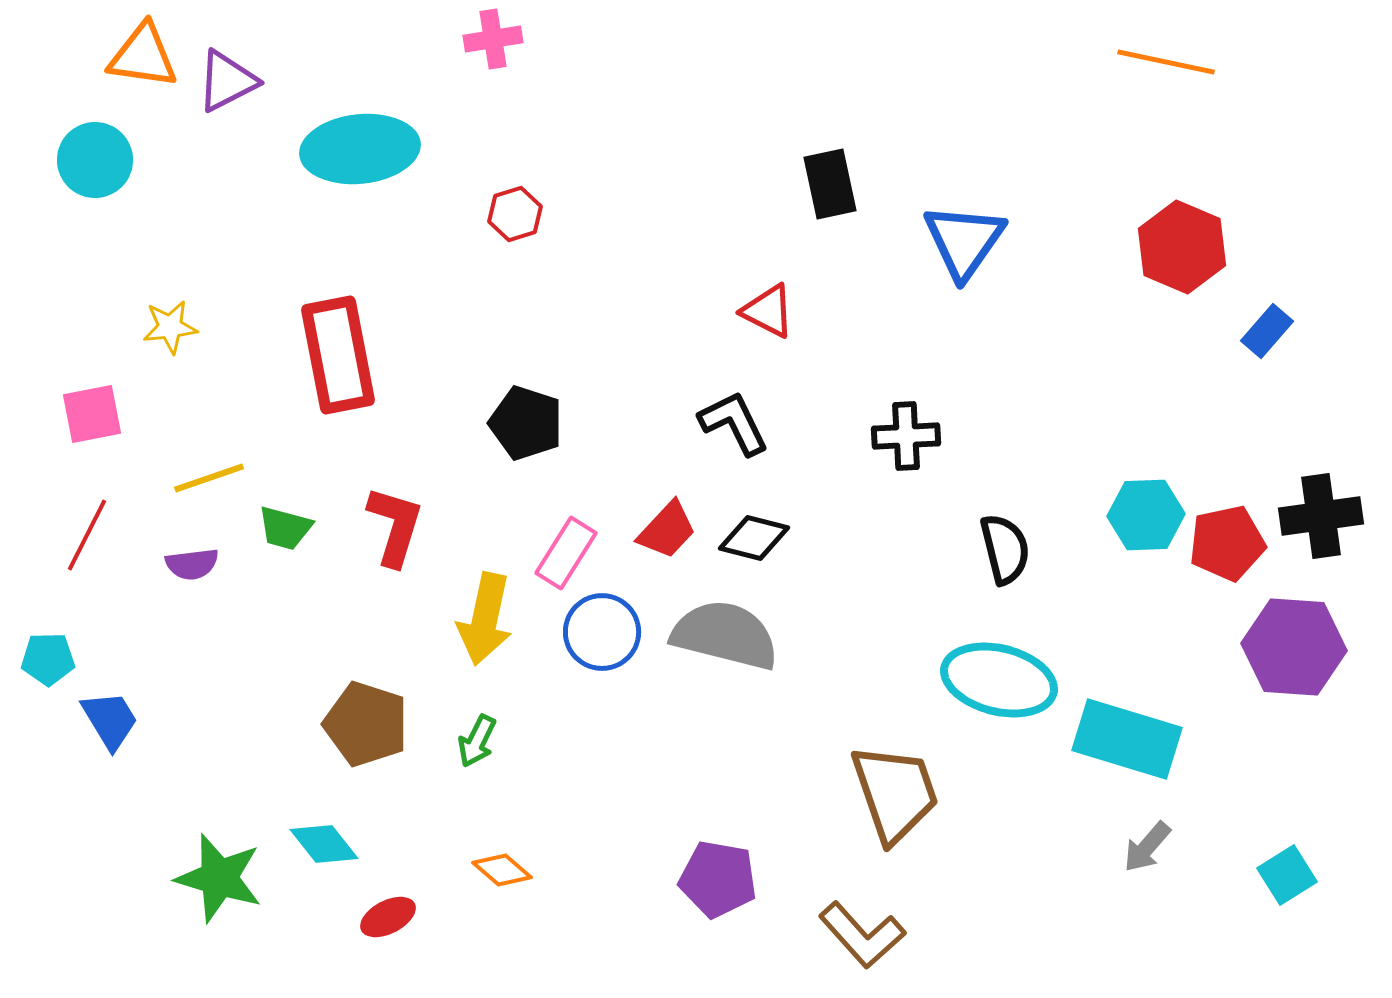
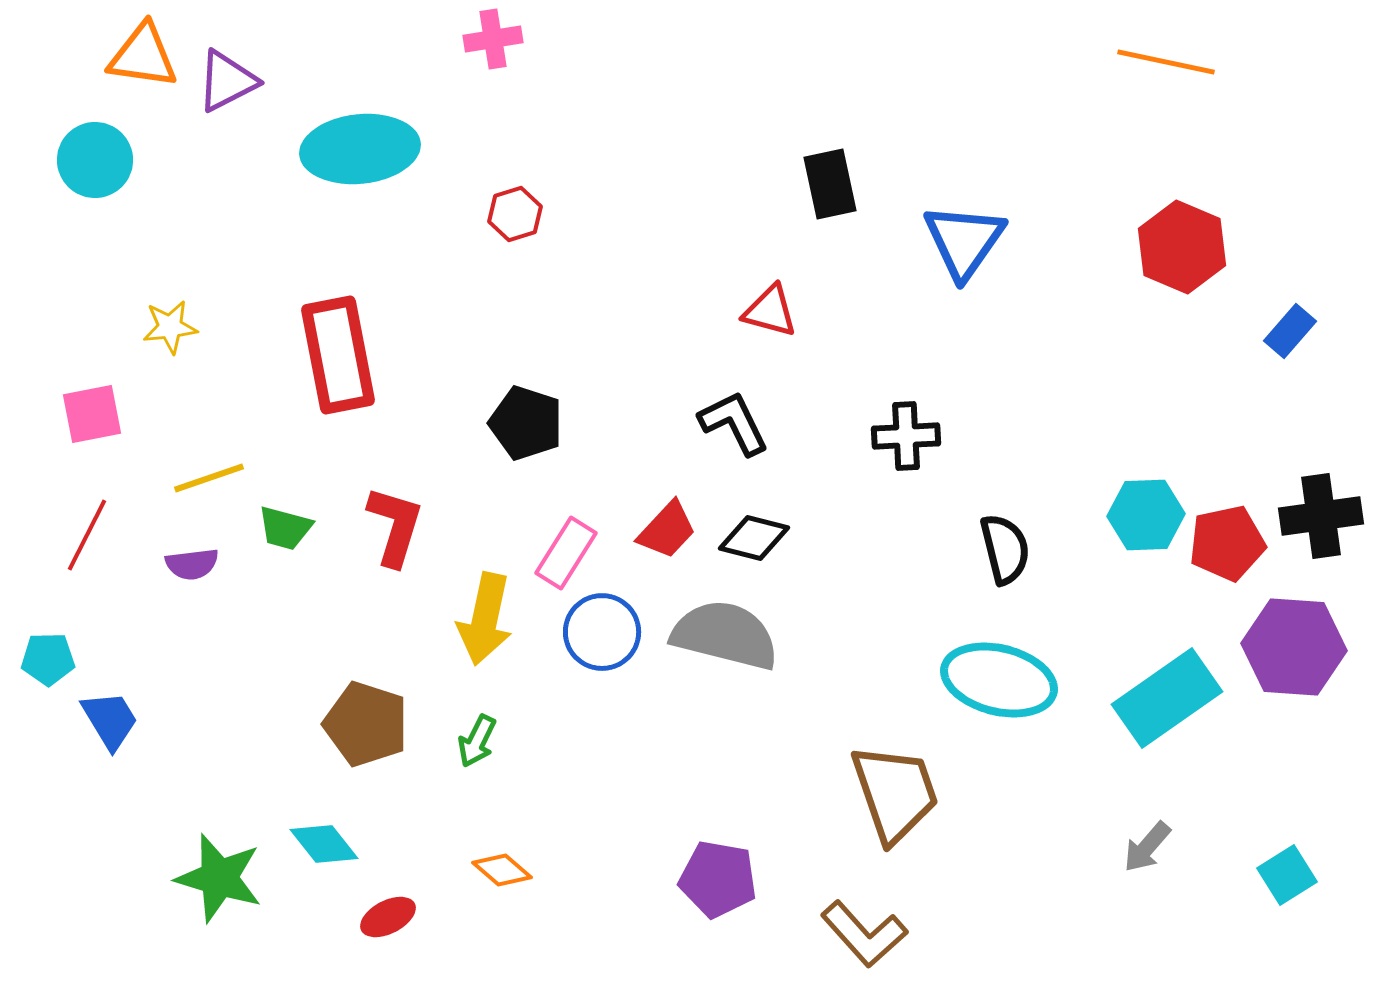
red triangle at (768, 311): moved 2 px right; rotated 12 degrees counterclockwise
blue rectangle at (1267, 331): moved 23 px right
cyan rectangle at (1127, 739): moved 40 px right, 41 px up; rotated 52 degrees counterclockwise
brown L-shape at (862, 935): moved 2 px right, 1 px up
